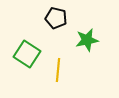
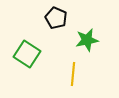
black pentagon: rotated 10 degrees clockwise
yellow line: moved 15 px right, 4 px down
